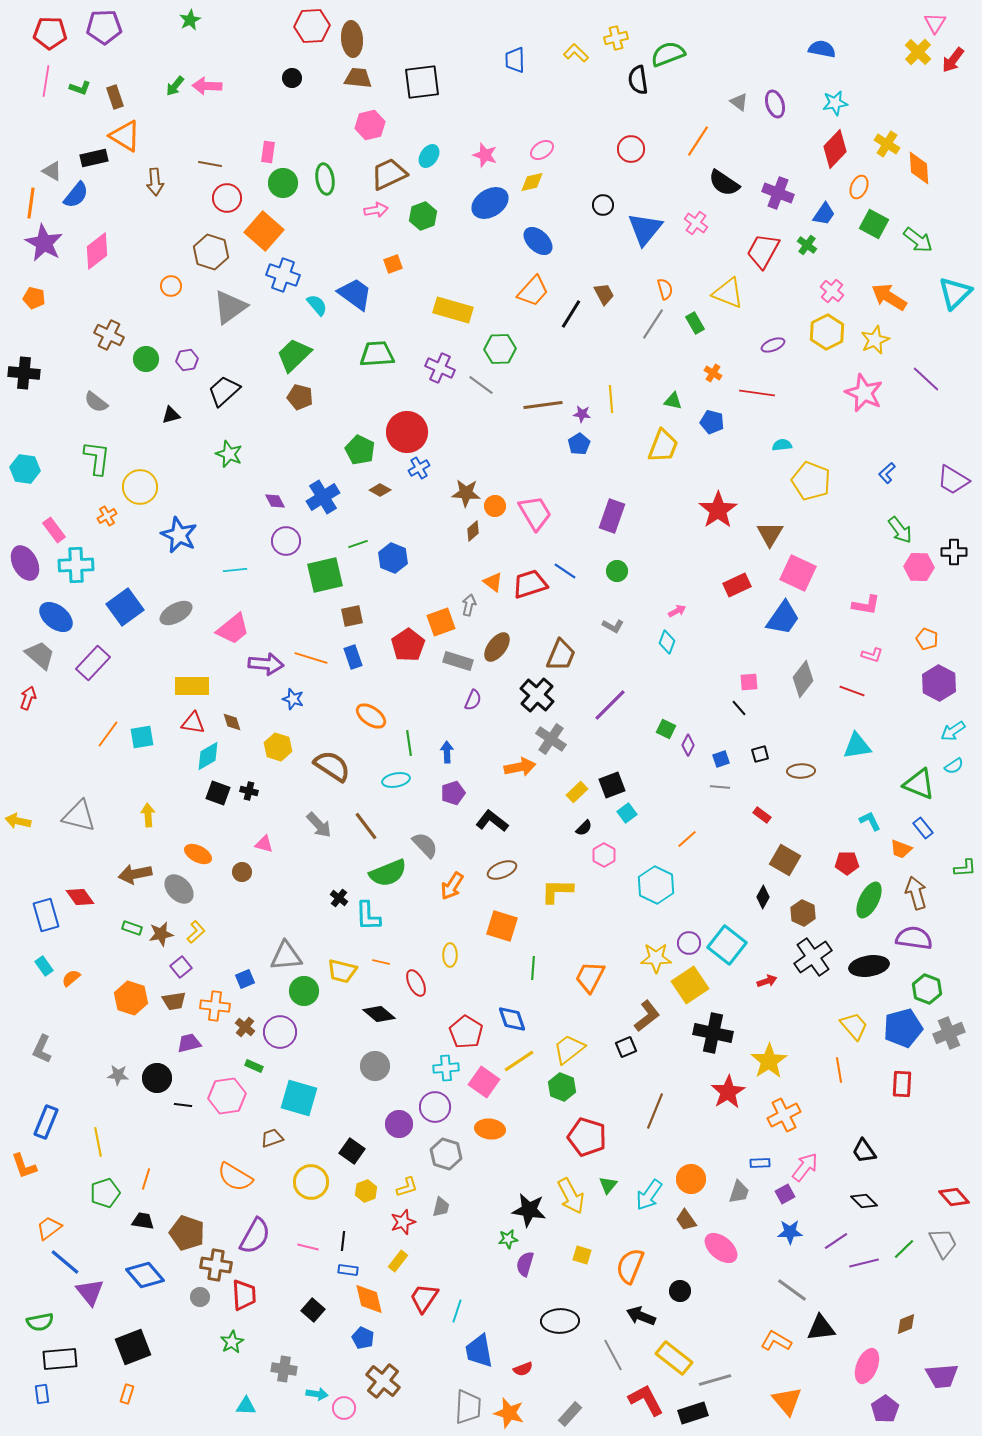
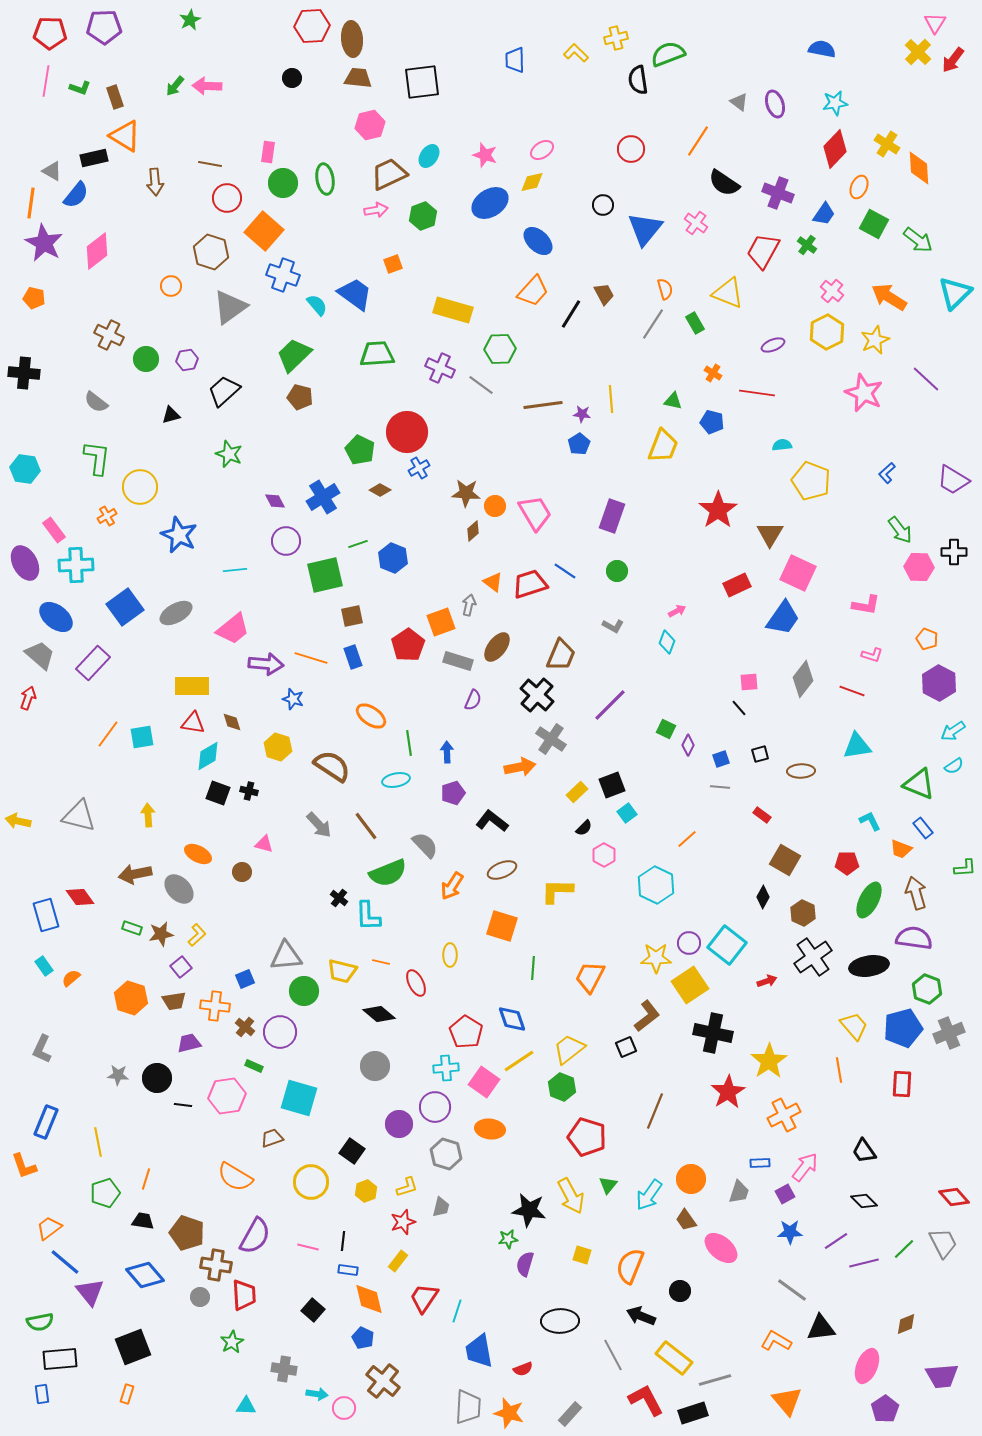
yellow L-shape at (196, 932): moved 1 px right, 3 px down
